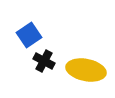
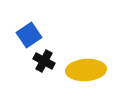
yellow ellipse: rotated 15 degrees counterclockwise
